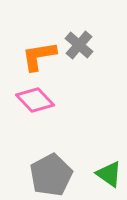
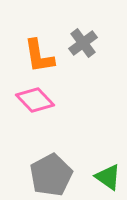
gray cross: moved 4 px right, 2 px up; rotated 12 degrees clockwise
orange L-shape: rotated 90 degrees counterclockwise
green triangle: moved 1 px left, 3 px down
